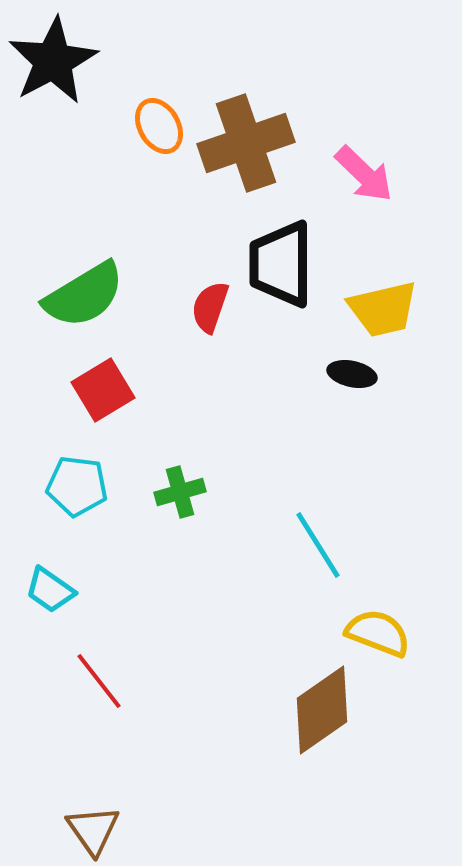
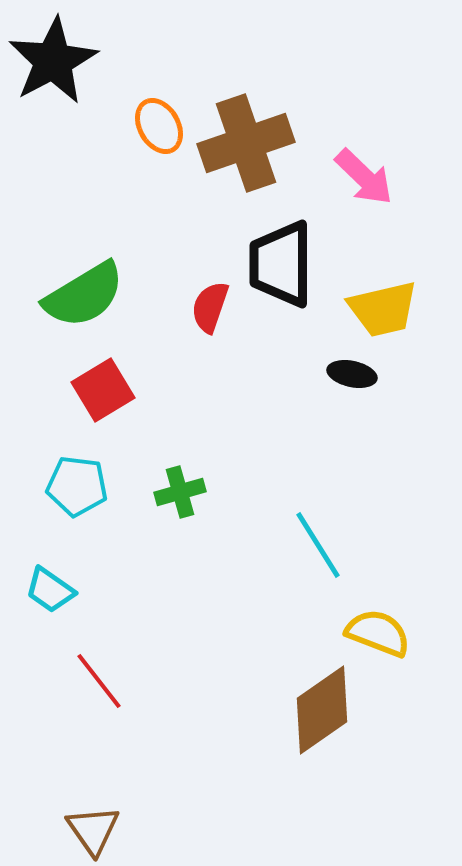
pink arrow: moved 3 px down
